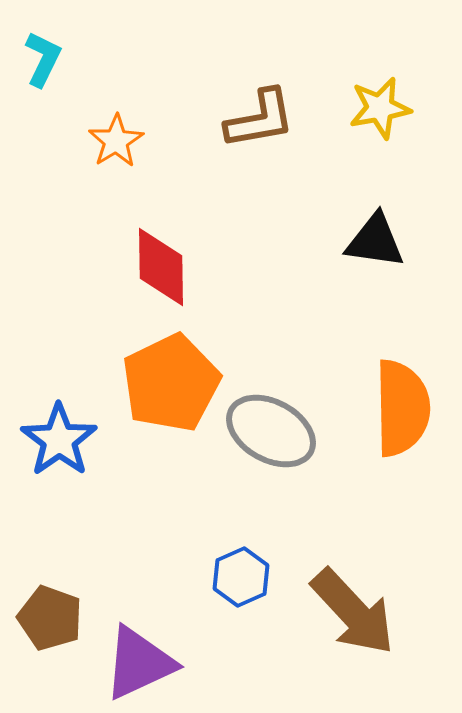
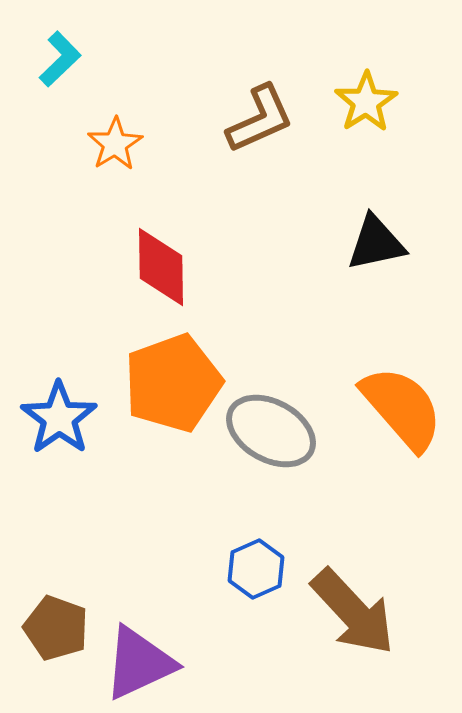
cyan L-shape: moved 17 px right; rotated 20 degrees clockwise
yellow star: moved 14 px left, 6 px up; rotated 22 degrees counterclockwise
brown L-shape: rotated 14 degrees counterclockwise
orange star: moved 1 px left, 3 px down
black triangle: moved 1 px right, 2 px down; rotated 20 degrees counterclockwise
orange pentagon: moved 2 px right; rotated 6 degrees clockwise
orange semicircle: rotated 40 degrees counterclockwise
blue star: moved 22 px up
blue hexagon: moved 15 px right, 8 px up
brown pentagon: moved 6 px right, 10 px down
